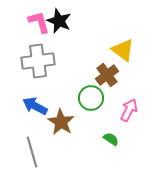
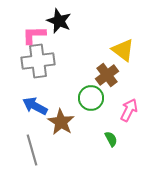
pink L-shape: moved 5 px left, 13 px down; rotated 75 degrees counterclockwise
green semicircle: rotated 28 degrees clockwise
gray line: moved 2 px up
